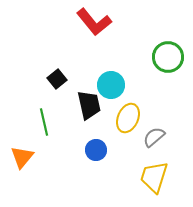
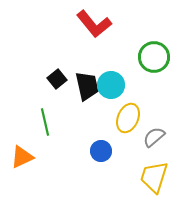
red L-shape: moved 2 px down
green circle: moved 14 px left
black trapezoid: moved 2 px left, 19 px up
green line: moved 1 px right
blue circle: moved 5 px right, 1 px down
orange triangle: rotated 25 degrees clockwise
